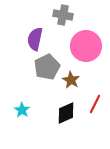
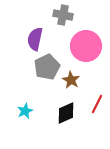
red line: moved 2 px right
cyan star: moved 3 px right, 1 px down; rotated 14 degrees clockwise
